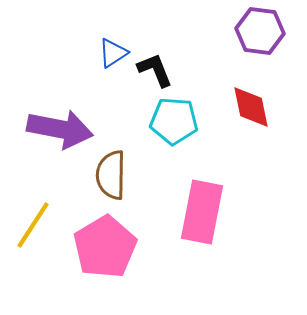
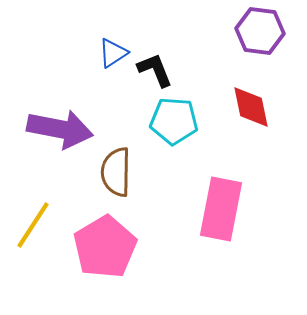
brown semicircle: moved 5 px right, 3 px up
pink rectangle: moved 19 px right, 3 px up
